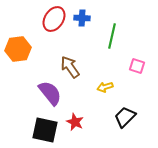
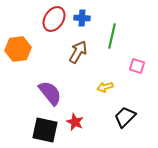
brown arrow: moved 8 px right, 15 px up; rotated 65 degrees clockwise
